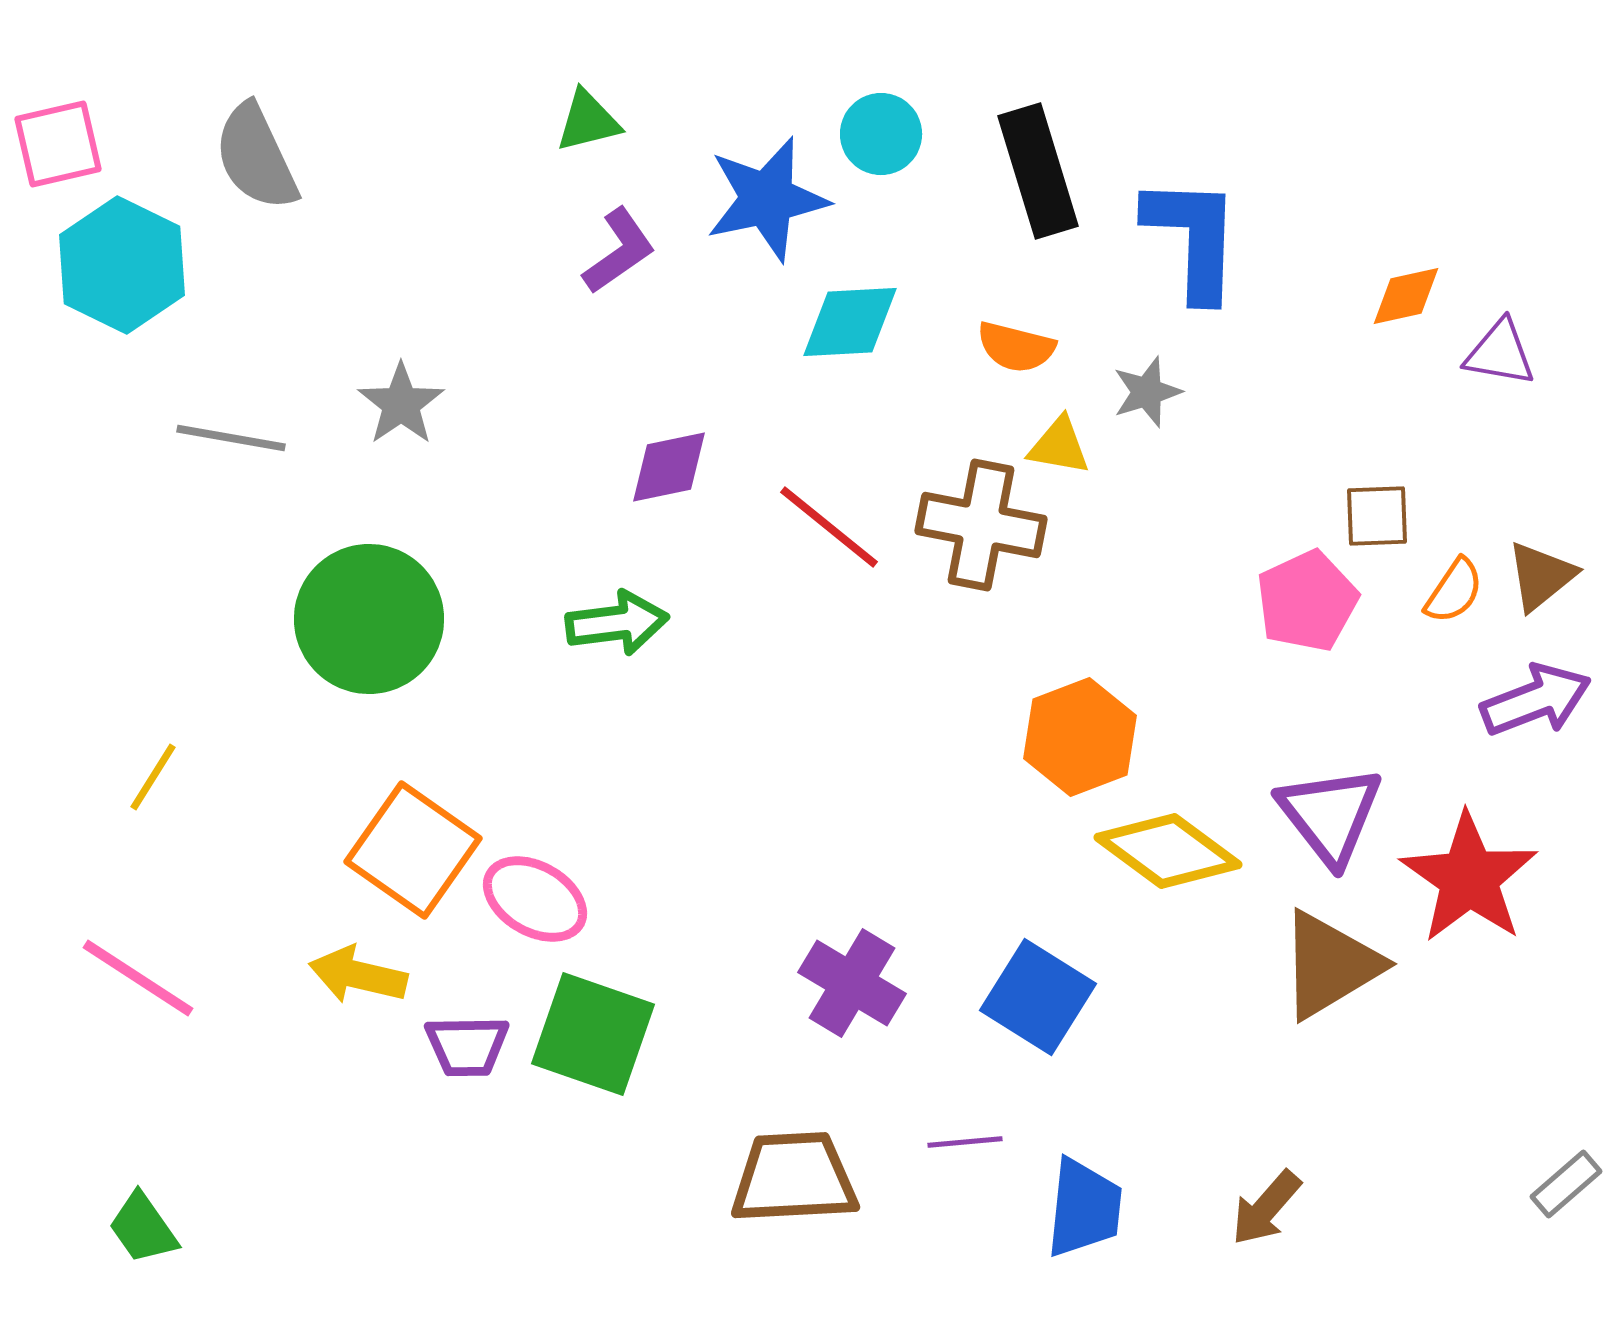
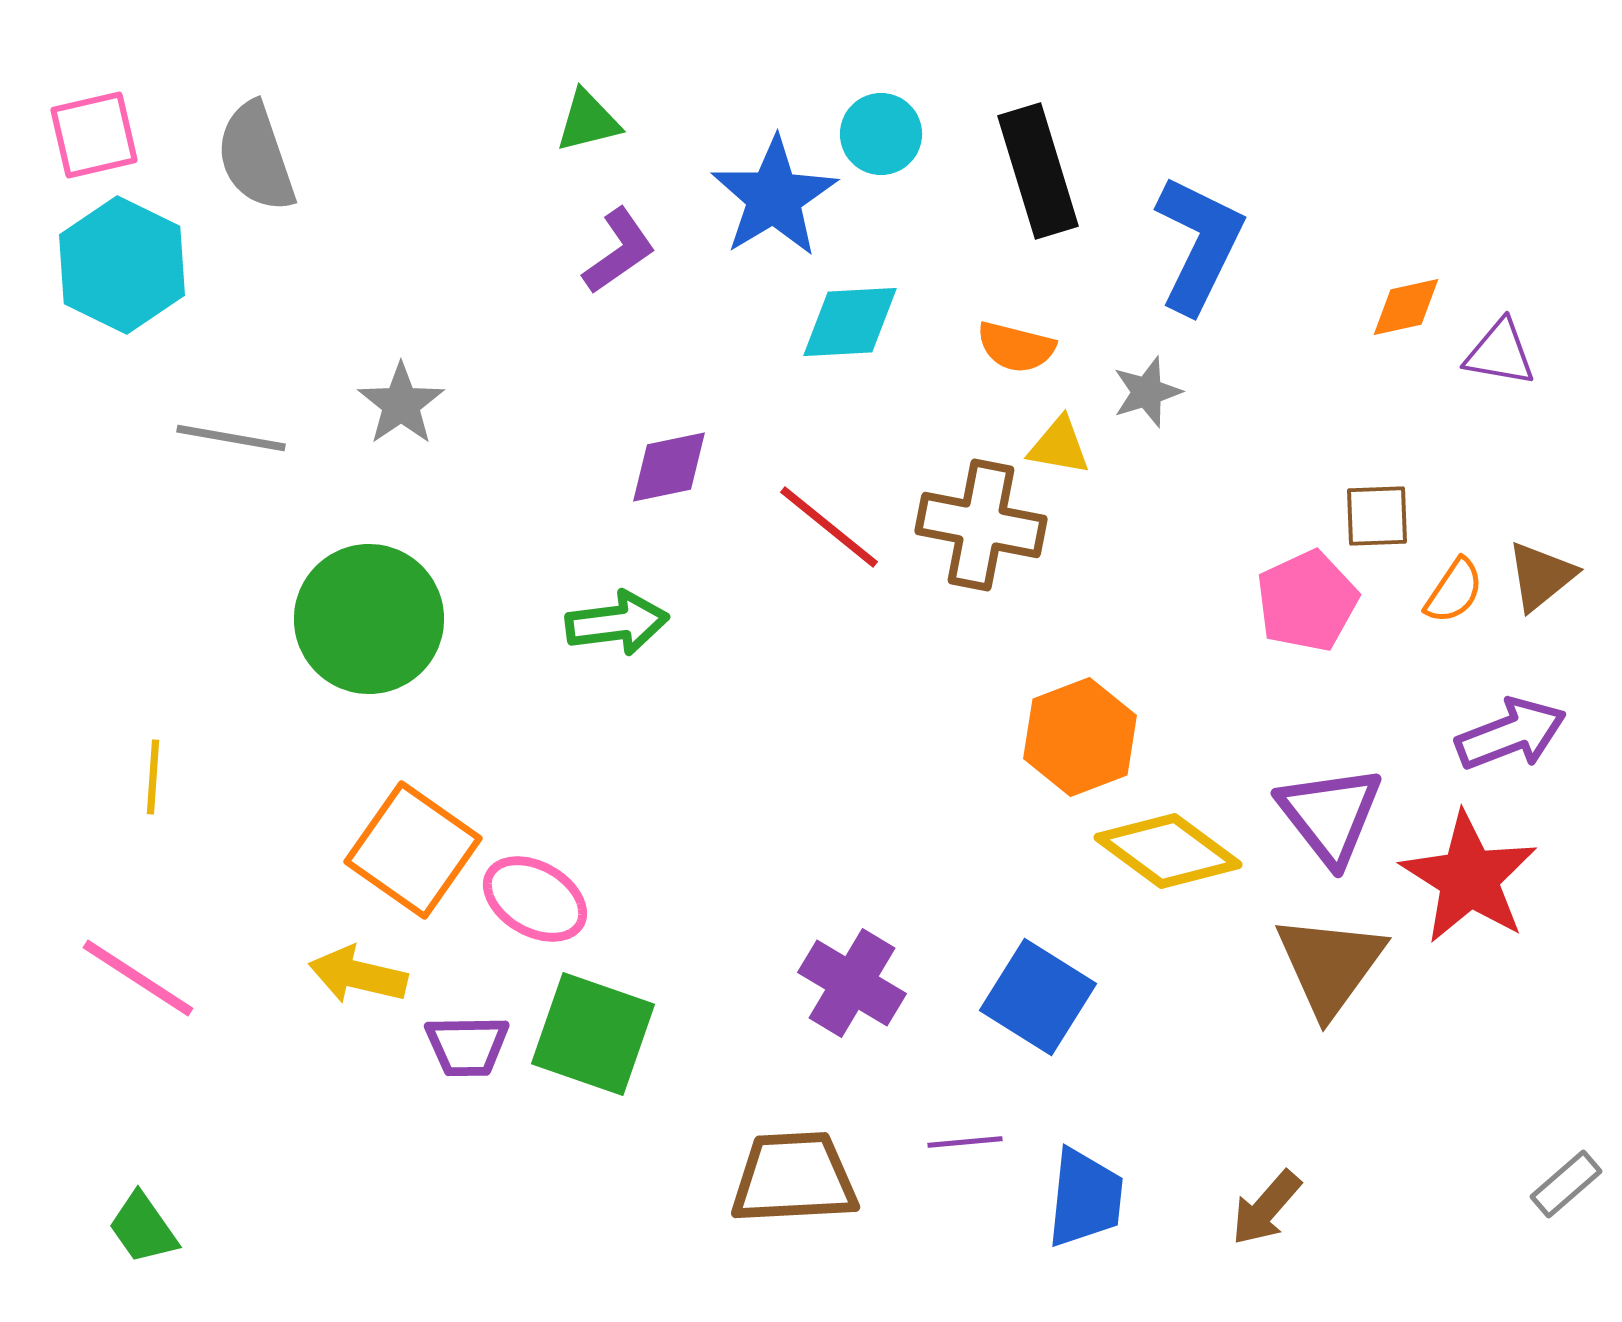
pink square at (58, 144): moved 36 px right, 9 px up
gray semicircle at (256, 157): rotated 6 degrees clockwise
blue star at (767, 199): moved 7 px right, 2 px up; rotated 19 degrees counterclockwise
blue L-shape at (1193, 238): moved 6 px right, 6 px down; rotated 24 degrees clockwise
orange diamond at (1406, 296): moved 11 px down
purple arrow at (1536, 700): moved 25 px left, 34 px down
yellow line at (153, 777): rotated 28 degrees counterclockwise
red star at (1469, 878): rotated 3 degrees counterclockwise
brown triangle at (1330, 965): rotated 23 degrees counterclockwise
blue trapezoid at (1084, 1208): moved 1 px right, 10 px up
